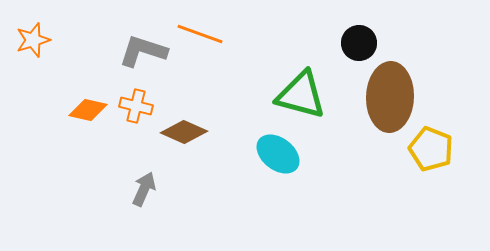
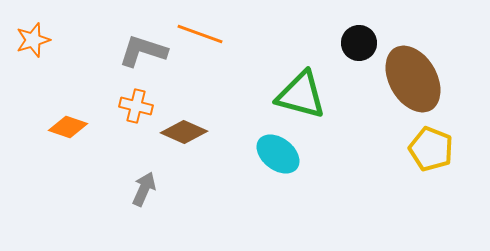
brown ellipse: moved 23 px right, 18 px up; rotated 32 degrees counterclockwise
orange diamond: moved 20 px left, 17 px down; rotated 6 degrees clockwise
